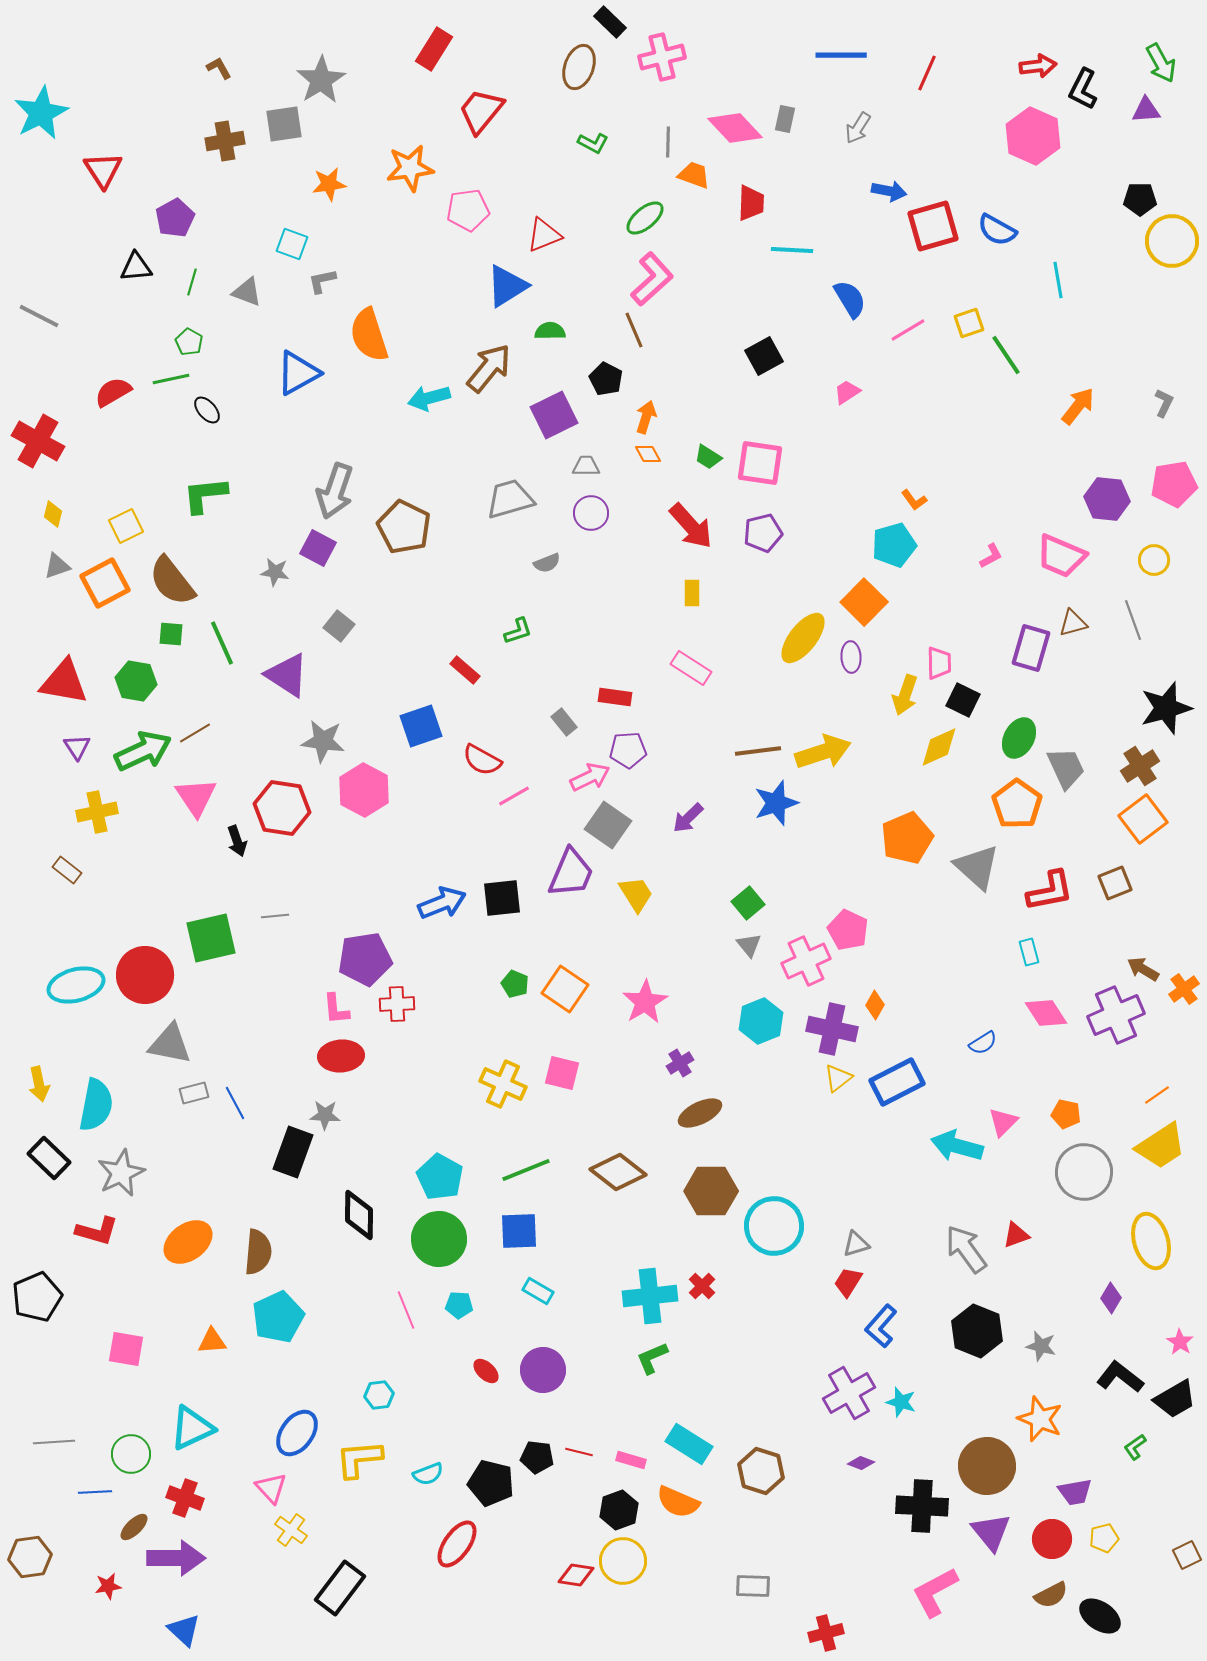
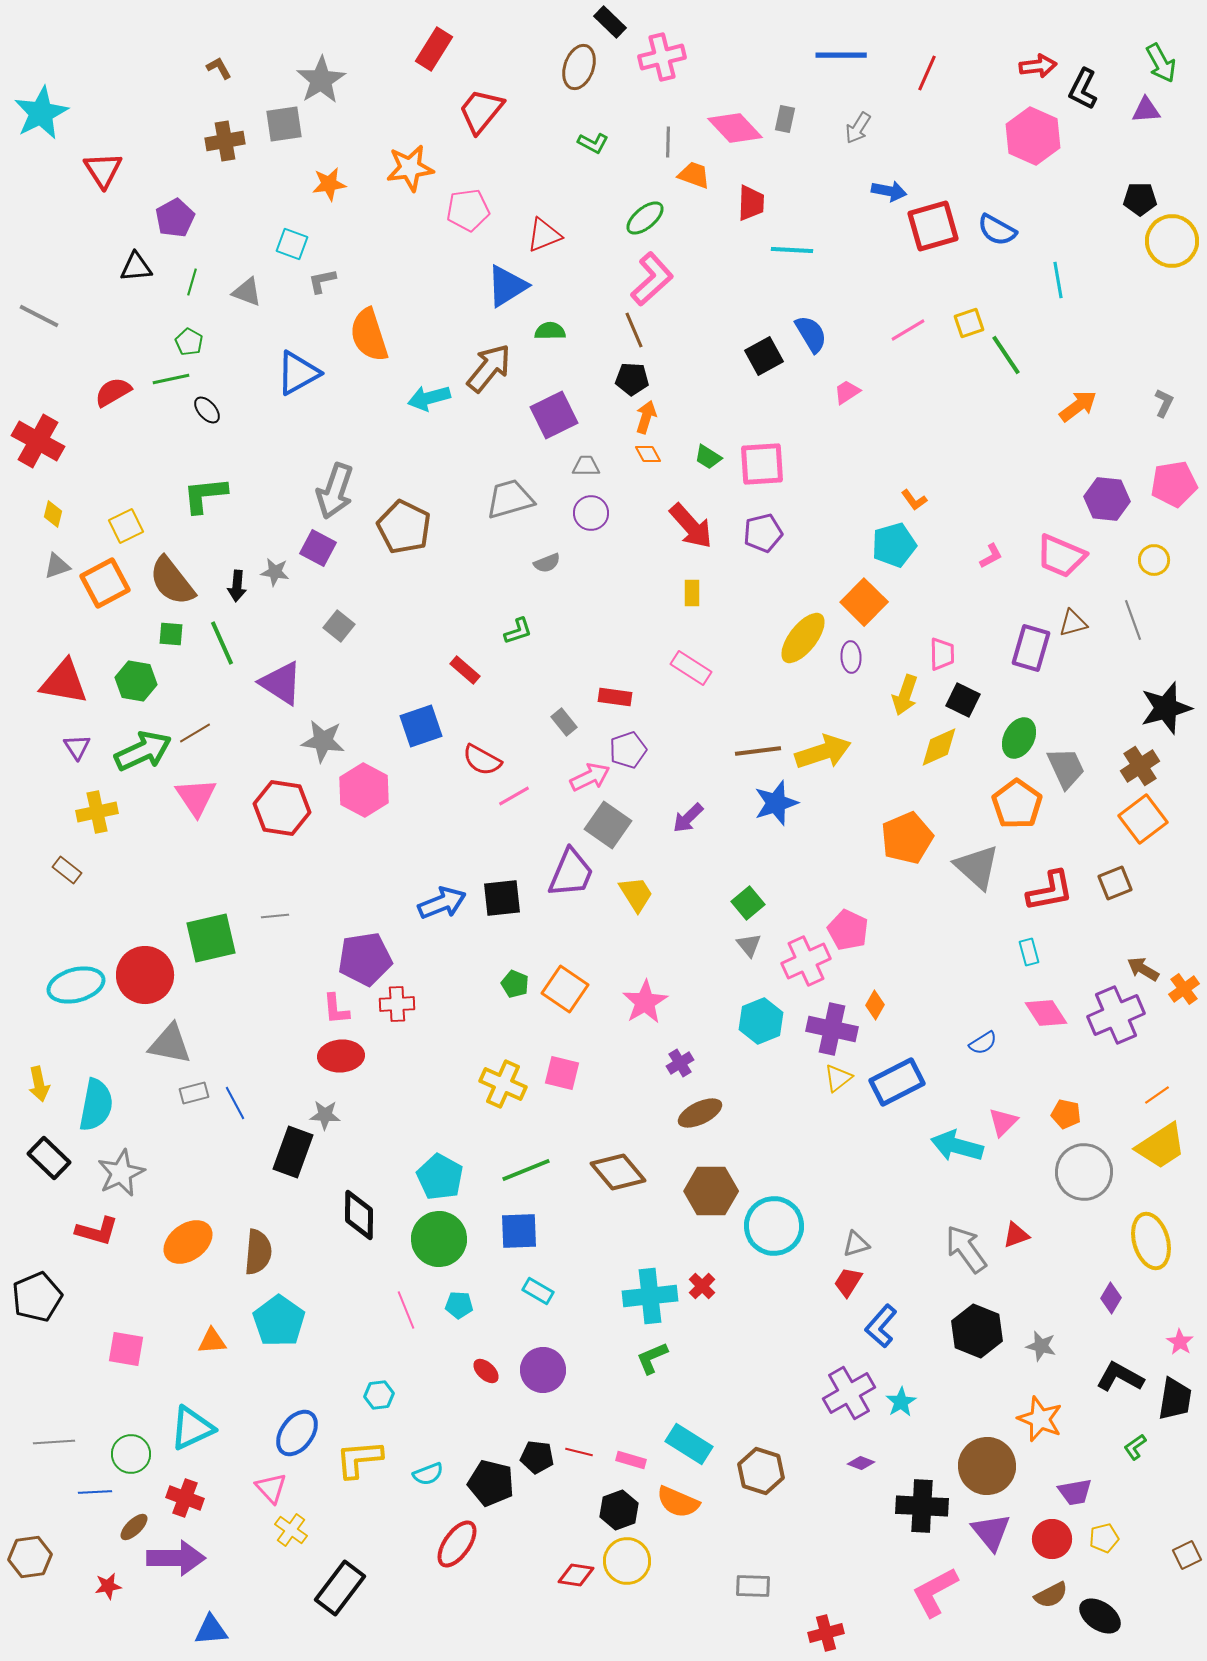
blue semicircle at (850, 299): moved 39 px left, 35 px down
black pentagon at (606, 379): moved 26 px right; rotated 24 degrees counterclockwise
orange arrow at (1078, 406): rotated 15 degrees clockwise
pink square at (760, 463): moved 2 px right, 1 px down; rotated 12 degrees counterclockwise
pink trapezoid at (939, 663): moved 3 px right, 9 px up
purple triangle at (287, 675): moved 6 px left, 8 px down
purple pentagon at (628, 750): rotated 15 degrees counterclockwise
black arrow at (237, 841): moved 255 px up; rotated 24 degrees clockwise
brown diamond at (618, 1172): rotated 12 degrees clockwise
cyan pentagon at (278, 1317): moved 1 px right, 4 px down; rotated 12 degrees counterclockwise
black L-shape at (1120, 1377): rotated 9 degrees counterclockwise
black trapezoid at (1175, 1399): rotated 51 degrees counterclockwise
cyan star at (901, 1402): rotated 24 degrees clockwise
yellow circle at (623, 1561): moved 4 px right
blue triangle at (184, 1630): moved 27 px right; rotated 48 degrees counterclockwise
